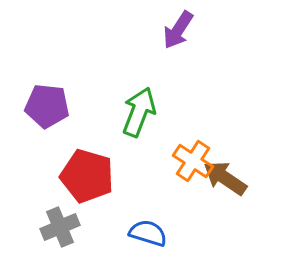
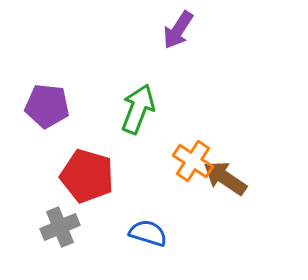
green arrow: moved 1 px left, 3 px up
